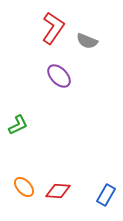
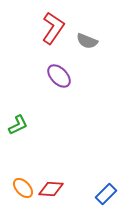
orange ellipse: moved 1 px left, 1 px down
red diamond: moved 7 px left, 2 px up
blue rectangle: moved 1 px up; rotated 15 degrees clockwise
